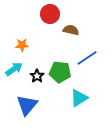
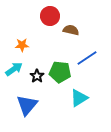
red circle: moved 2 px down
